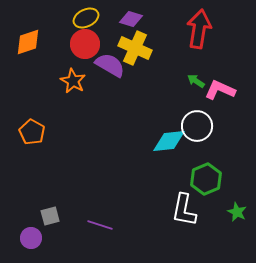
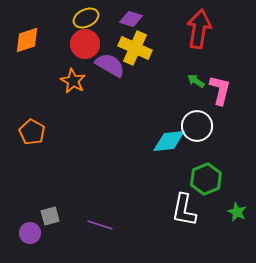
orange diamond: moved 1 px left, 2 px up
pink L-shape: rotated 80 degrees clockwise
purple circle: moved 1 px left, 5 px up
